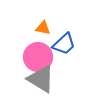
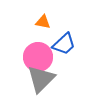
orange triangle: moved 6 px up
gray triangle: rotated 44 degrees clockwise
